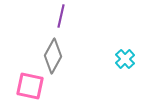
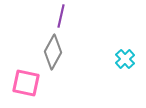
gray diamond: moved 4 px up
pink square: moved 4 px left, 3 px up
